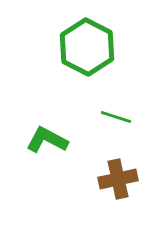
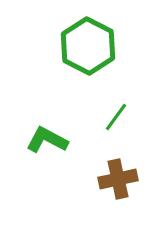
green hexagon: moved 1 px right, 1 px up
green line: rotated 72 degrees counterclockwise
